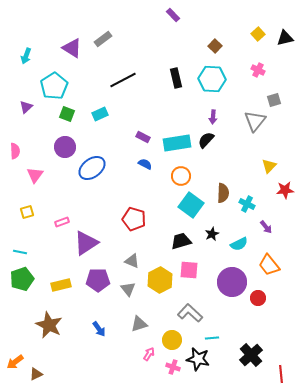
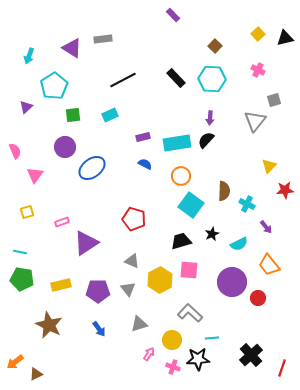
gray rectangle at (103, 39): rotated 30 degrees clockwise
cyan arrow at (26, 56): moved 3 px right
black rectangle at (176, 78): rotated 30 degrees counterclockwise
green square at (67, 114): moved 6 px right, 1 px down; rotated 28 degrees counterclockwise
cyan rectangle at (100, 114): moved 10 px right, 1 px down
purple arrow at (213, 117): moved 3 px left, 1 px down
purple rectangle at (143, 137): rotated 40 degrees counterclockwise
pink semicircle at (15, 151): rotated 21 degrees counterclockwise
brown semicircle at (223, 193): moved 1 px right, 2 px up
green pentagon at (22, 279): rotated 30 degrees clockwise
purple pentagon at (98, 280): moved 11 px down
black star at (198, 359): rotated 15 degrees counterclockwise
red line at (281, 374): moved 1 px right, 6 px up; rotated 24 degrees clockwise
